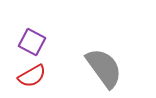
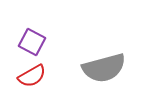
gray semicircle: rotated 111 degrees clockwise
